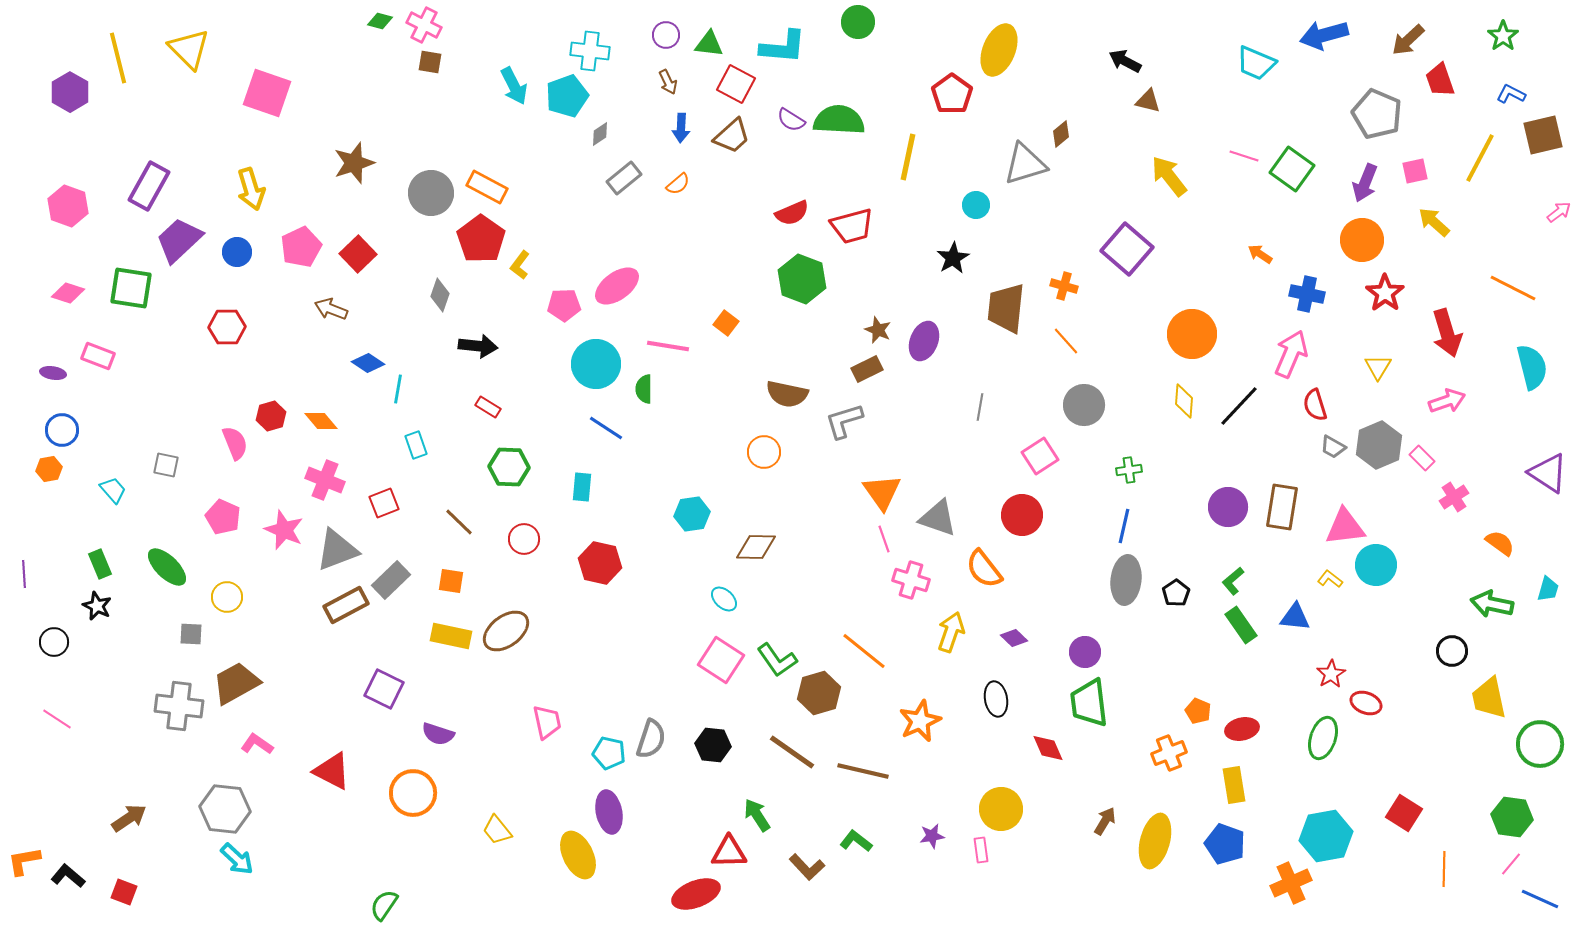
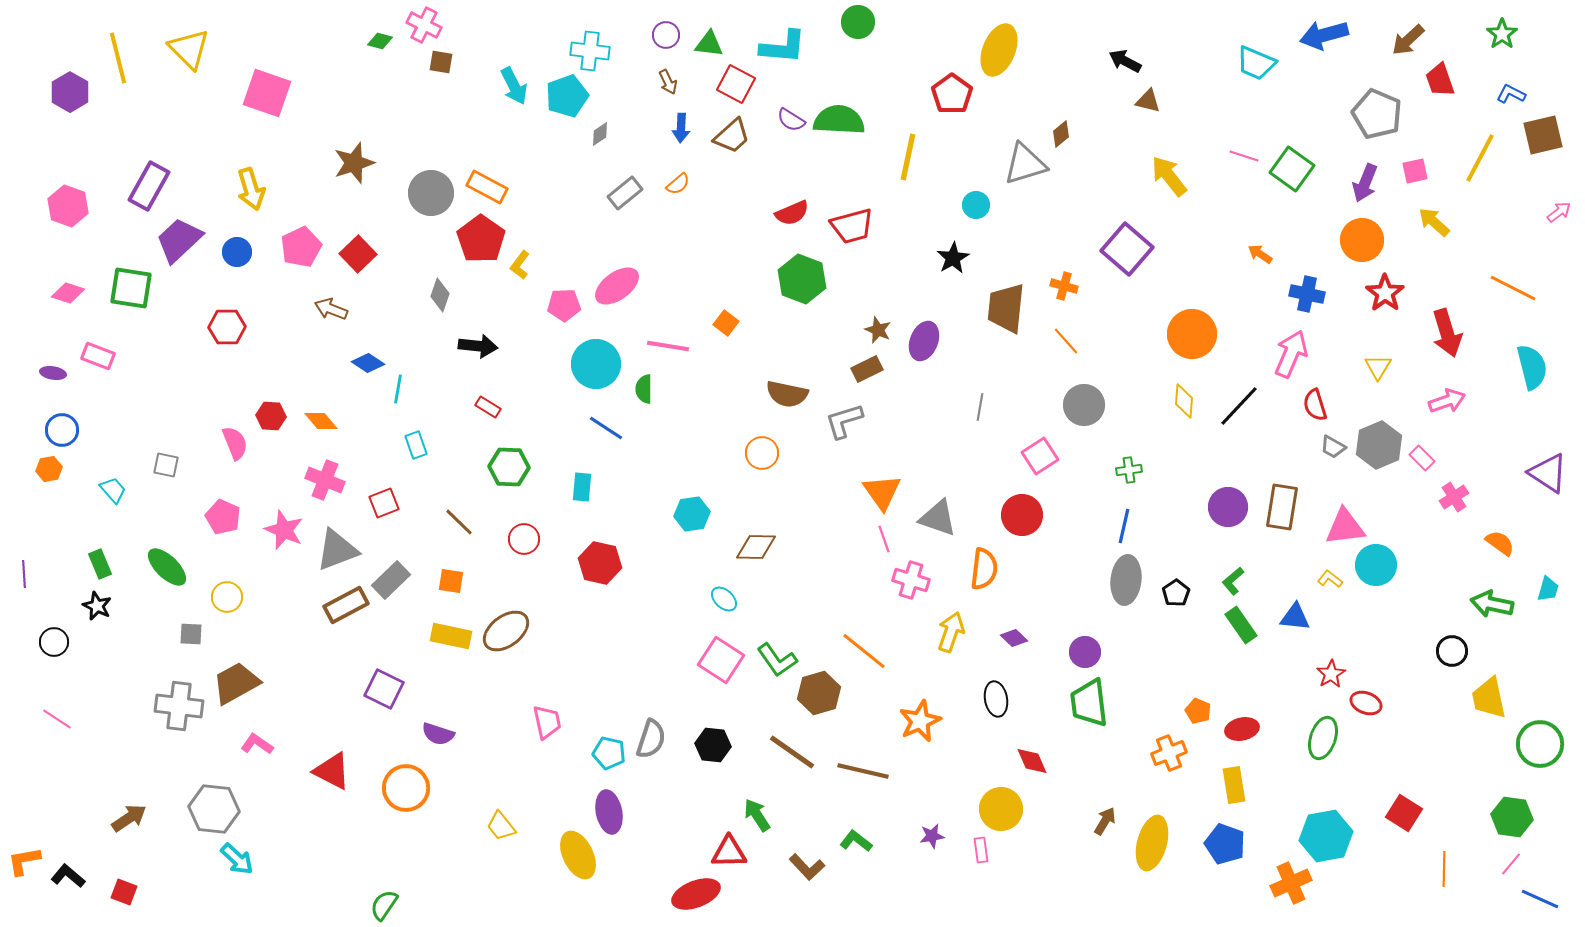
green diamond at (380, 21): moved 20 px down
green star at (1503, 36): moved 1 px left, 2 px up
brown square at (430, 62): moved 11 px right
gray rectangle at (624, 178): moved 1 px right, 15 px down
red hexagon at (271, 416): rotated 20 degrees clockwise
orange circle at (764, 452): moved 2 px left, 1 px down
orange semicircle at (984, 569): rotated 135 degrees counterclockwise
red diamond at (1048, 748): moved 16 px left, 13 px down
orange circle at (413, 793): moved 7 px left, 5 px up
gray hexagon at (225, 809): moved 11 px left
yellow trapezoid at (497, 830): moved 4 px right, 4 px up
yellow ellipse at (1155, 841): moved 3 px left, 2 px down
